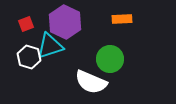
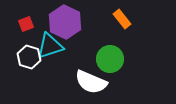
orange rectangle: rotated 54 degrees clockwise
